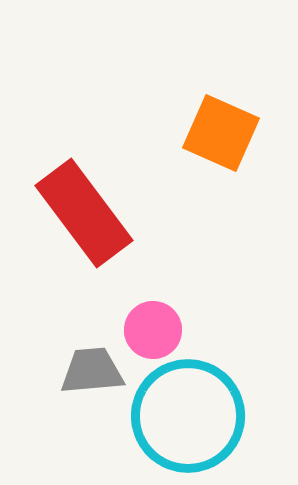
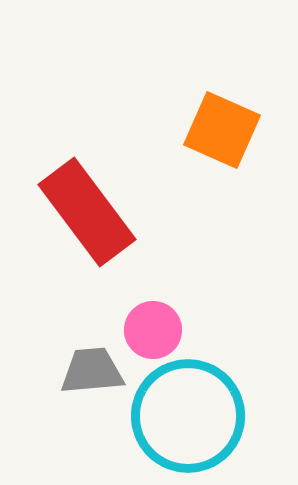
orange square: moved 1 px right, 3 px up
red rectangle: moved 3 px right, 1 px up
